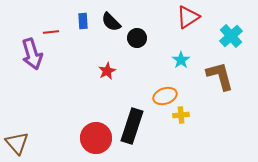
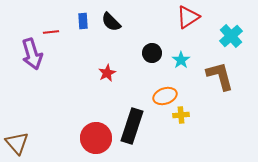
black circle: moved 15 px right, 15 px down
red star: moved 2 px down
